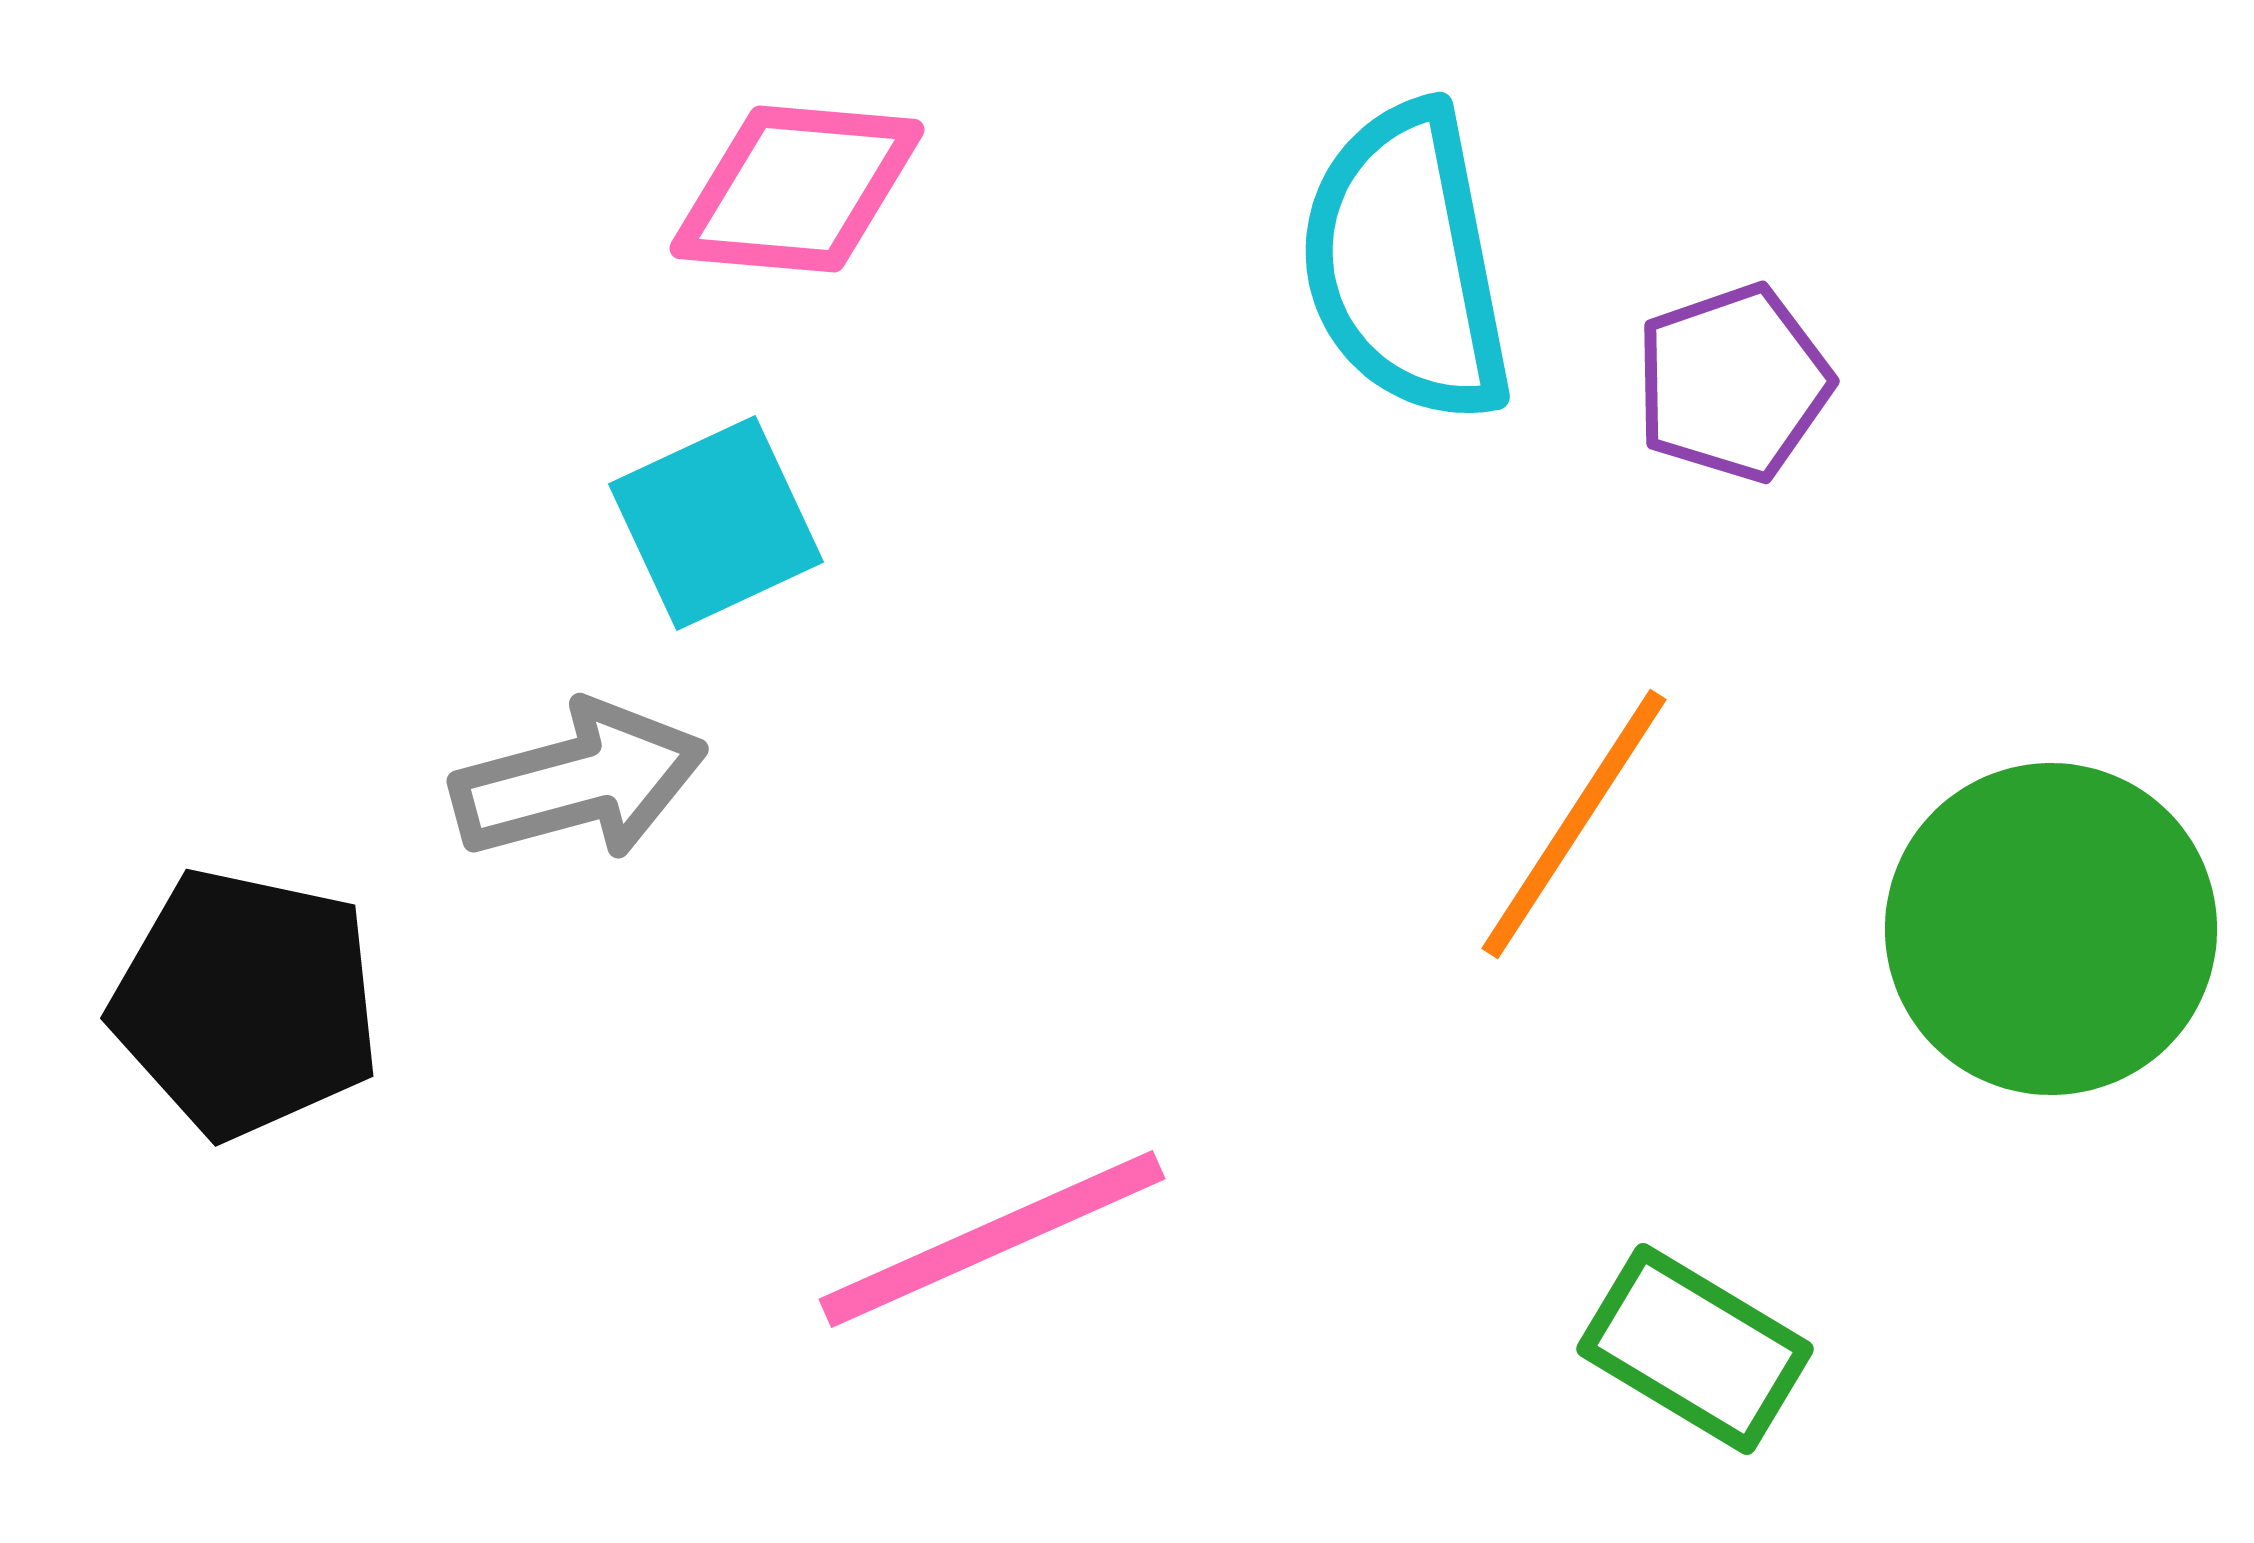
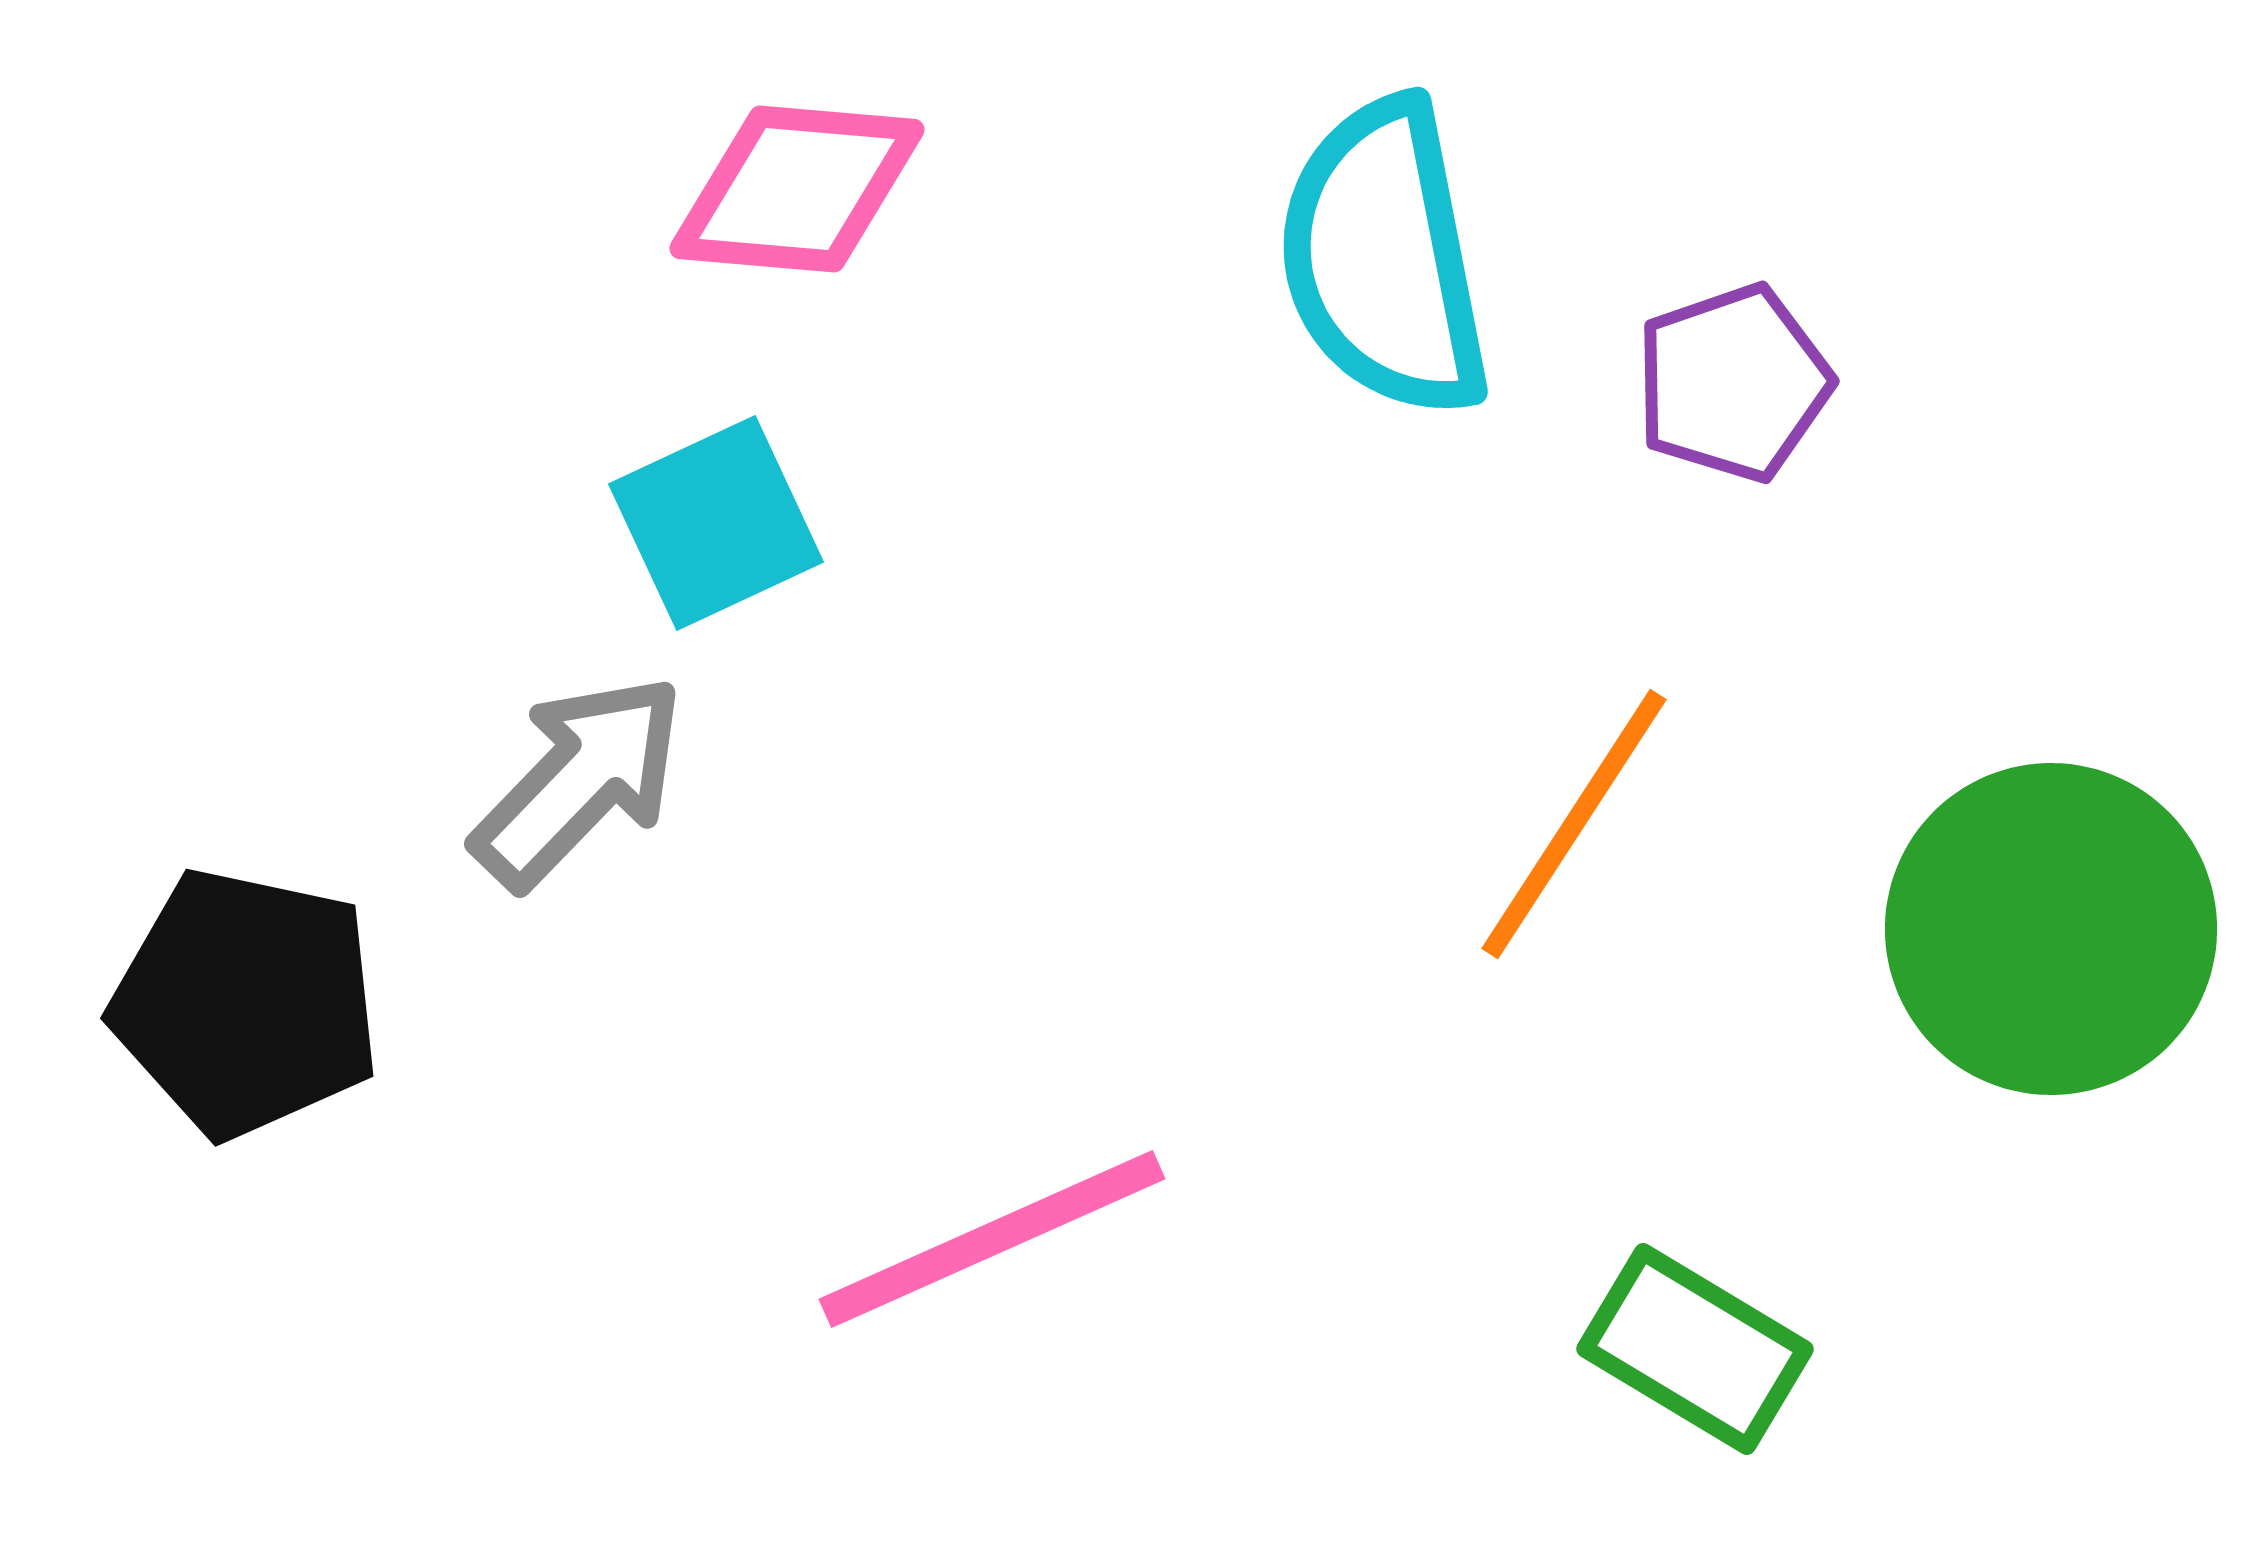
cyan semicircle: moved 22 px left, 5 px up
gray arrow: rotated 31 degrees counterclockwise
